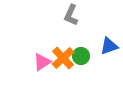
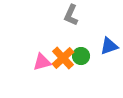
pink triangle: rotated 18 degrees clockwise
